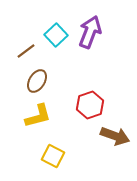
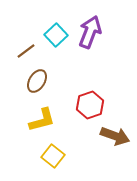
yellow L-shape: moved 4 px right, 4 px down
yellow square: rotated 10 degrees clockwise
